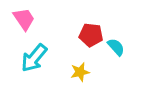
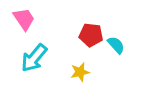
cyan semicircle: moved 2 px up
